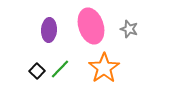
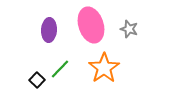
pink ellipse: moved 1 px up
black square: moved 9 px down
